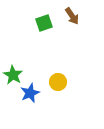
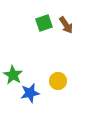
brown arrow: moved 6 px left, 9 px down
yellow circle: moved 1 px up
blue star: rotated 12 degrees clockwise
